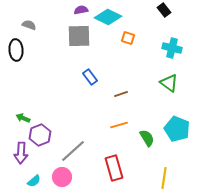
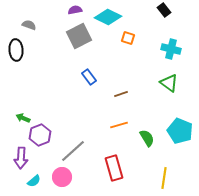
purple semicircle: moved 6 px left
gray square: rotated 25 degrees counterclockwise
cyan cross: moved 1 px left, 1 px down
blue rectangle: moved 1 px left
cyan pentagon: moved 3 px right, 2 px down
purple arrow: moved 5 px down
